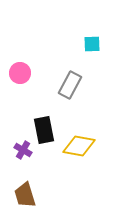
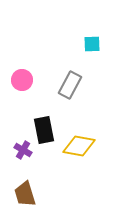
pink circle: moved 2 px right, 7 px down
brown trapezoid: moved 1 px up
